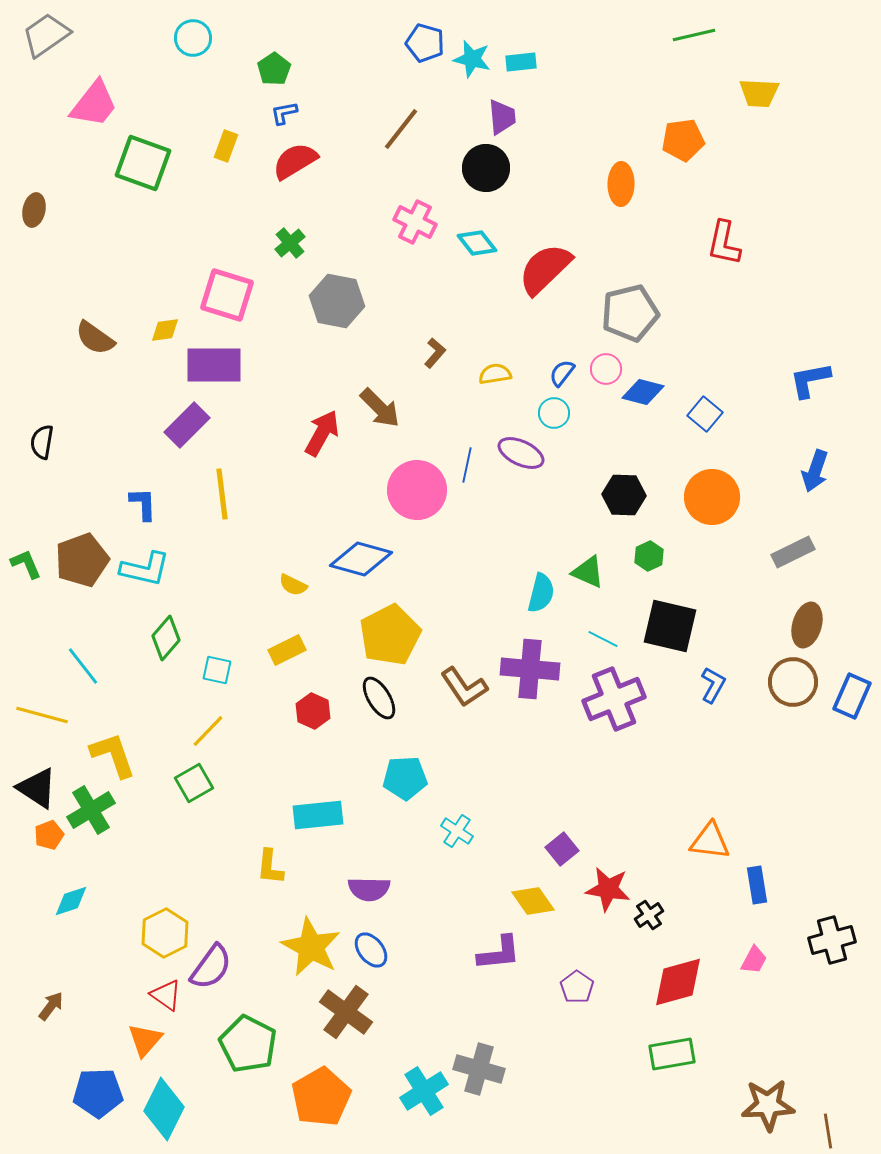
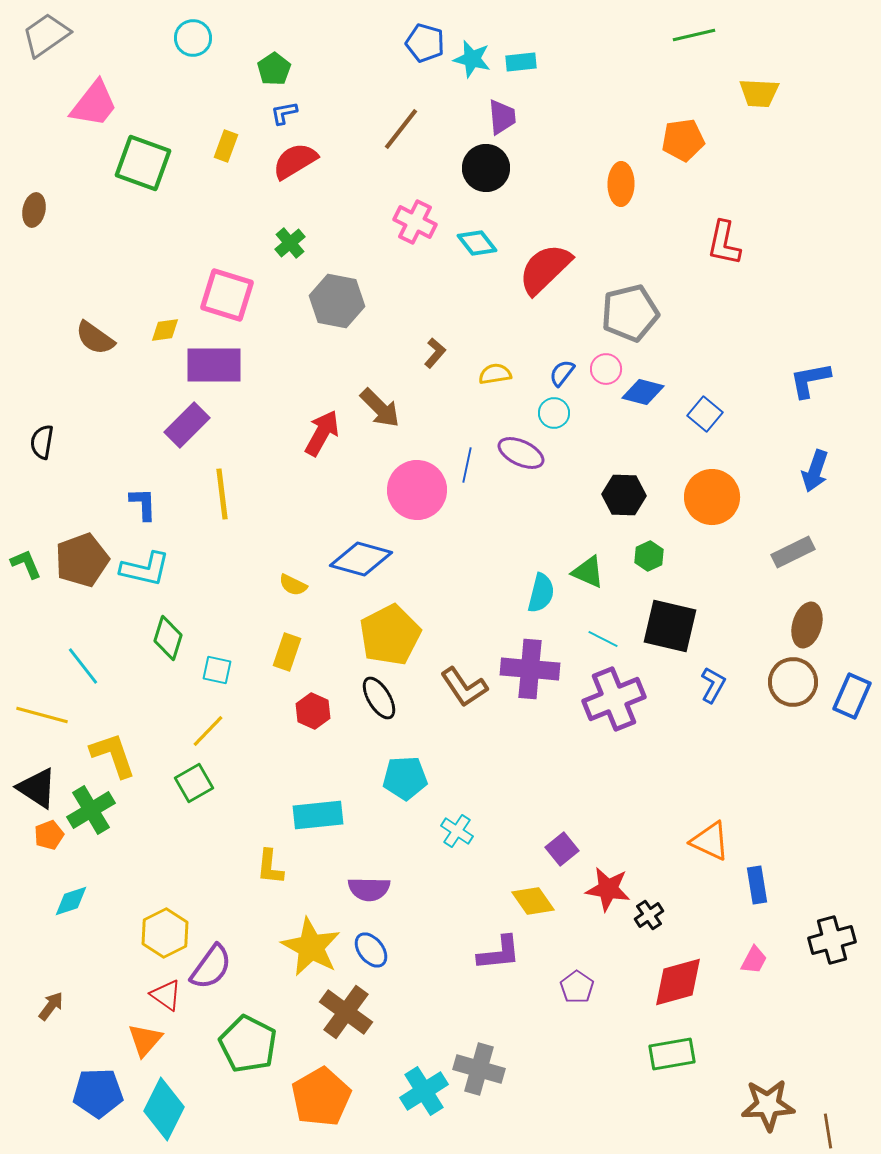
green diamond at (166, 638): moved 2 px right; rotated 24 degrees counterclockwise
yellow rectangle at (287, 650): moved 2 px down; rotated 45 degrees counterclockwise
orange triangle at (710, 841): rotated 18 degrees clockwise
